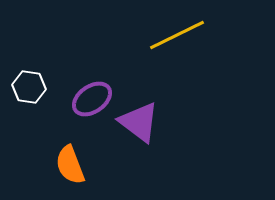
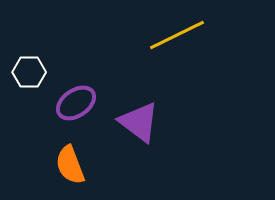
white hexagon: moved 15 px up; rotated 8 degrees counterclockwise
purple ellipse: moved 16 px left, 4 px down
